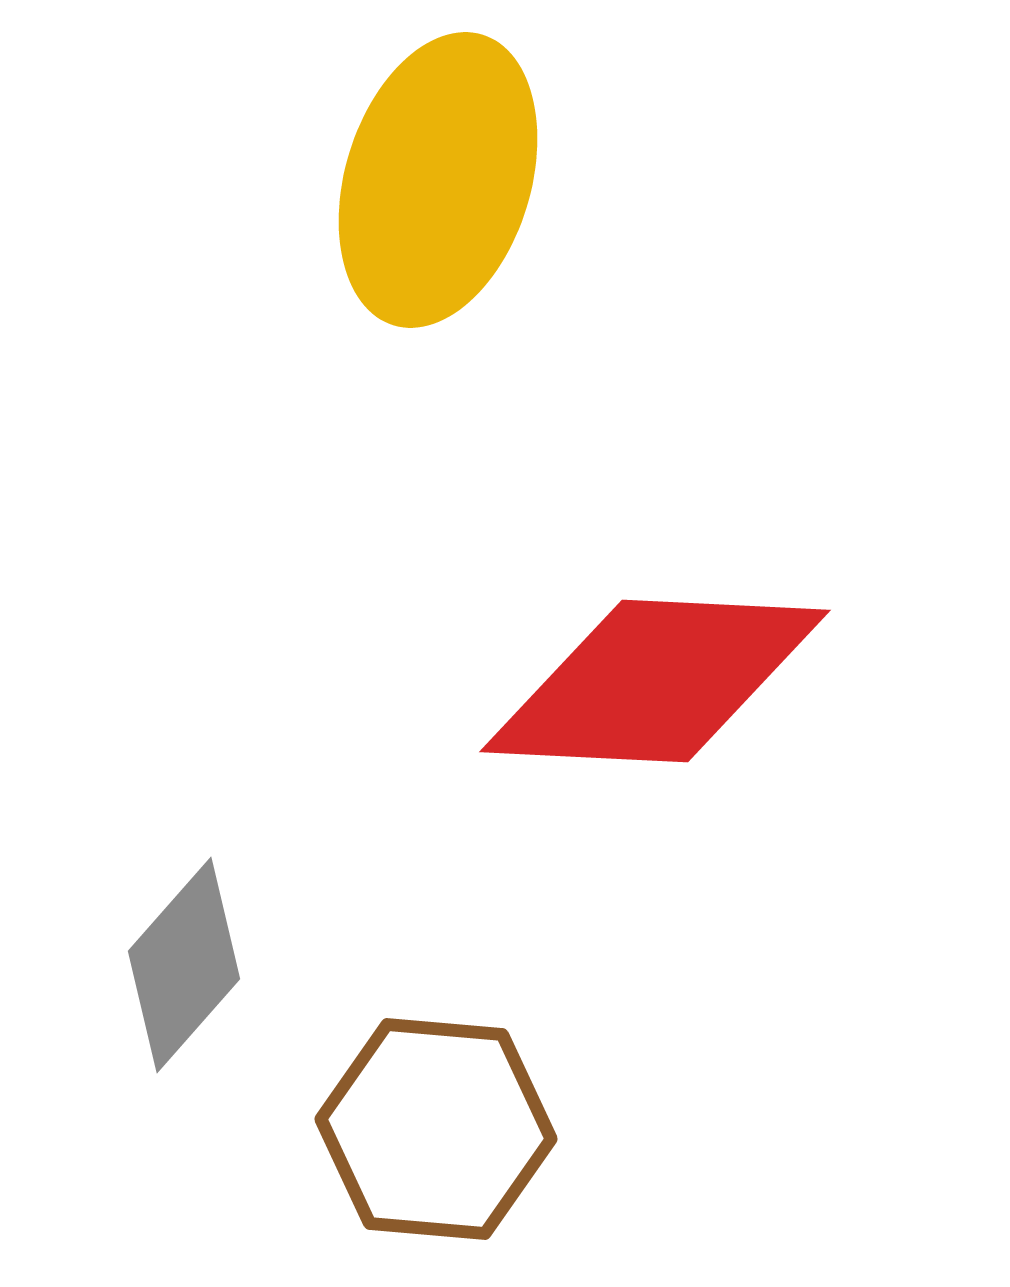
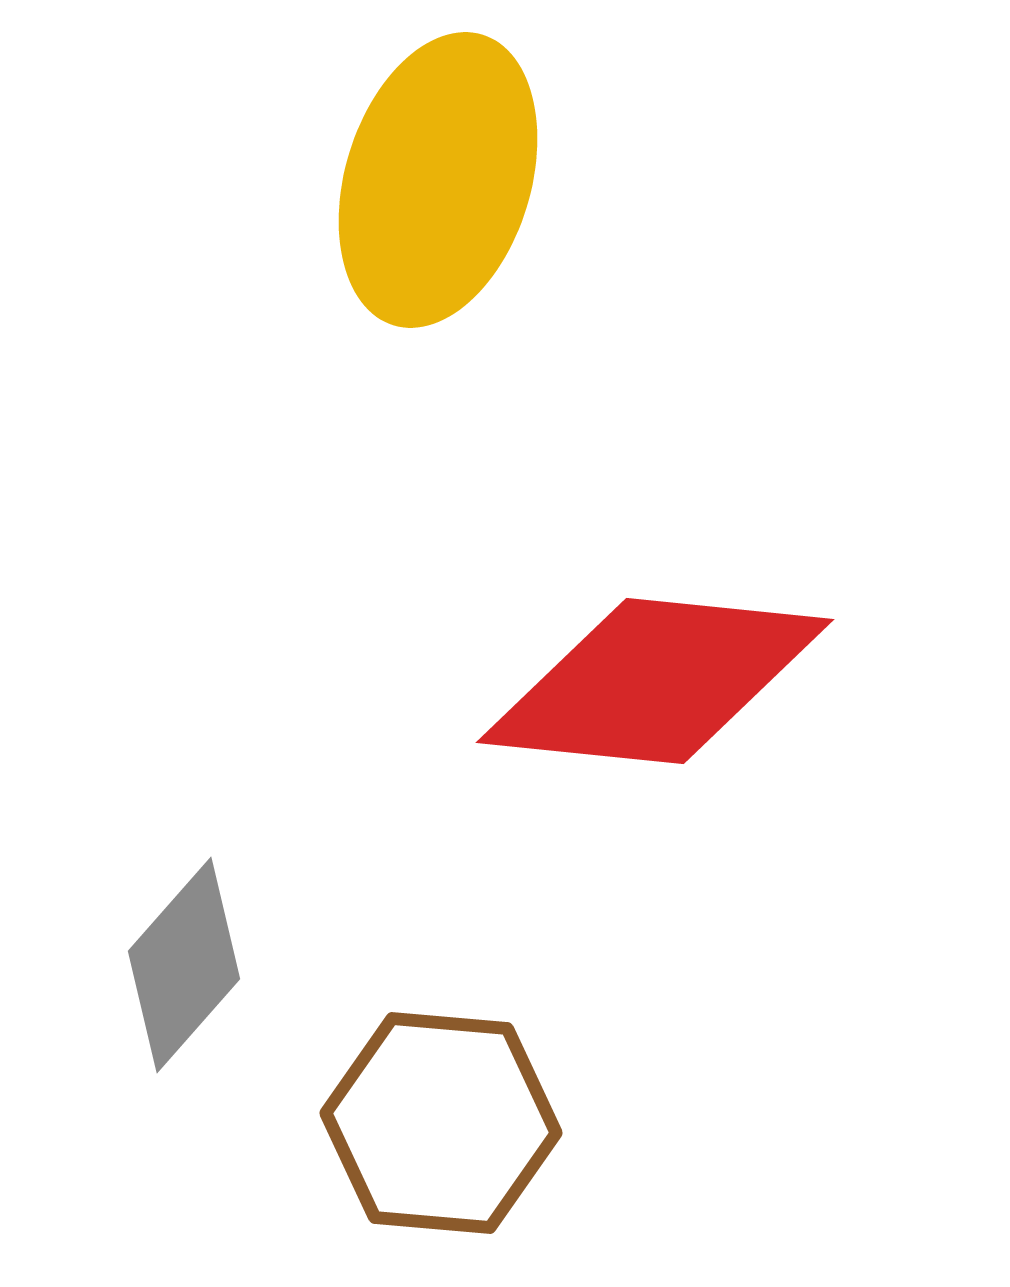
red diamond: rotated 3 degrees clockwise
brown hexagon: moved 5 px right, 6 px up
